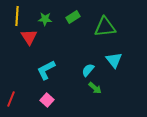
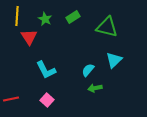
green star: rotated 24 degrees clockwise
green triangle: moved 2 px right; rotated 20 degrees clockwise
cyan triangle: rotated 24 degrees clockwise
cyan L-shape: rotated 90 degrees counterclockwise
green arrow: rotated 128 degrees clockwise
red line: rotated 56 degrees clockwise
